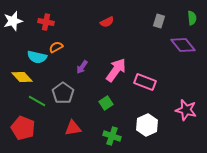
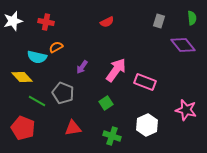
gray pentagon: rotated 15 degrees counterclockwise
